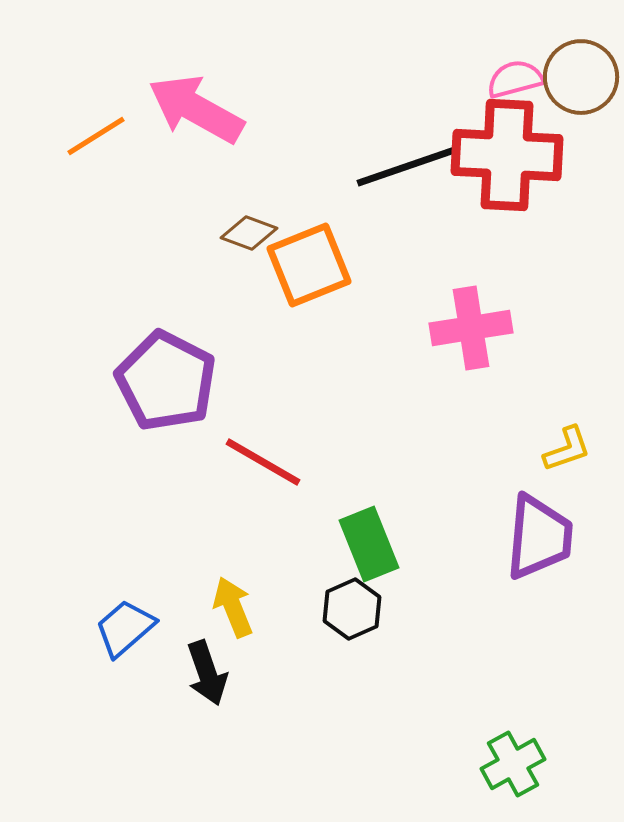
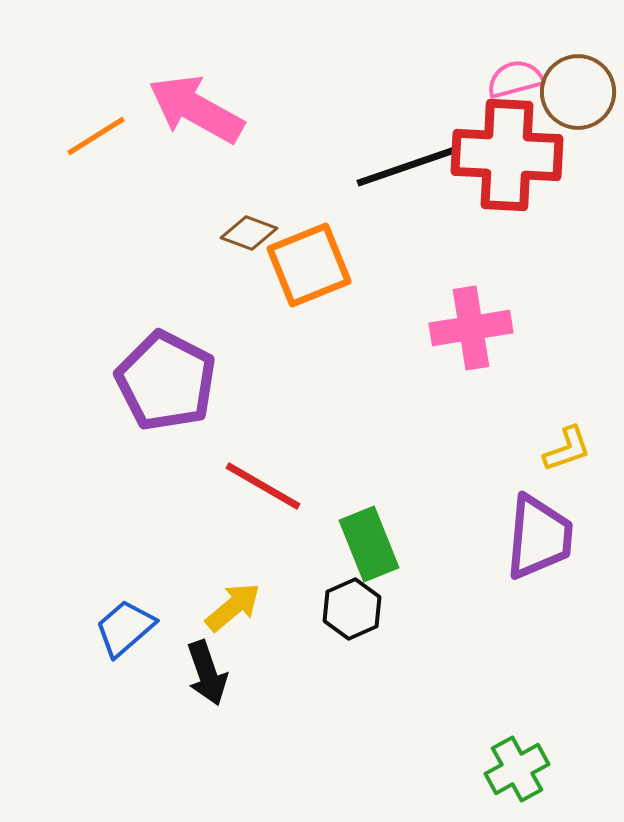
brown circle: moved 3 px left, 15 px down
red line: moved 24 px down
yellow arrow: rotated 72 degrees clockwise
green cross: moved 4 px right, 5 px down
